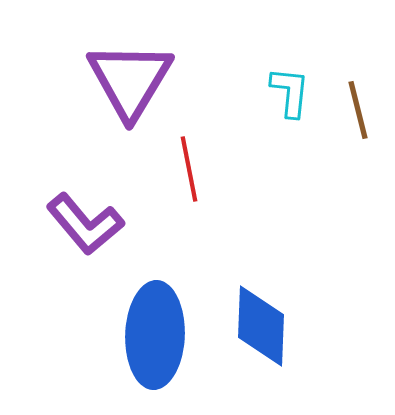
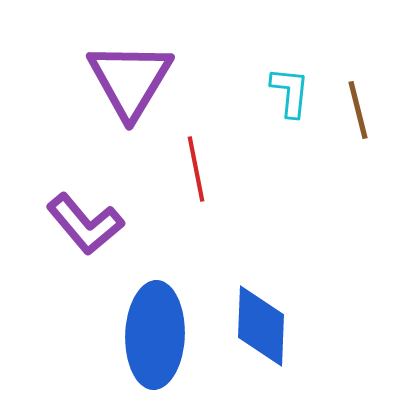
red line: moved 7 px right
